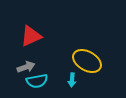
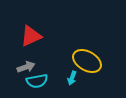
cyan arrow: moved 2 px up; rotated 16 degrees clockwise
